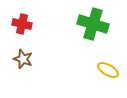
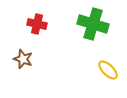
red cross: moved 15 px right
yellow ellipse: rotated 15 degrees clockwise
